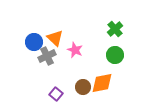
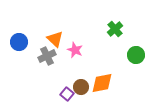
orange triangle: moved 1 px down
blue circle: moved 15 px left
green circle: moved 21 px right
brown circle: moved 2 px left
purple square: moved 11 px right
